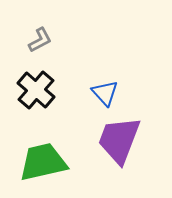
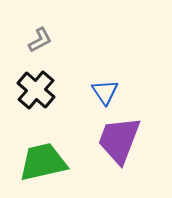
blue triangle: moved 1 px up; rotated 8 degrees clockwise
